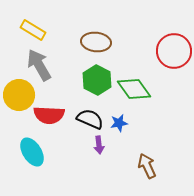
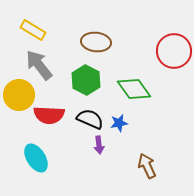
gray arrow: rotated 8 degrees counterclockwise
green hexagon: moved 11 px left
cyan ellipse: moved 4 px right, 6 px down
